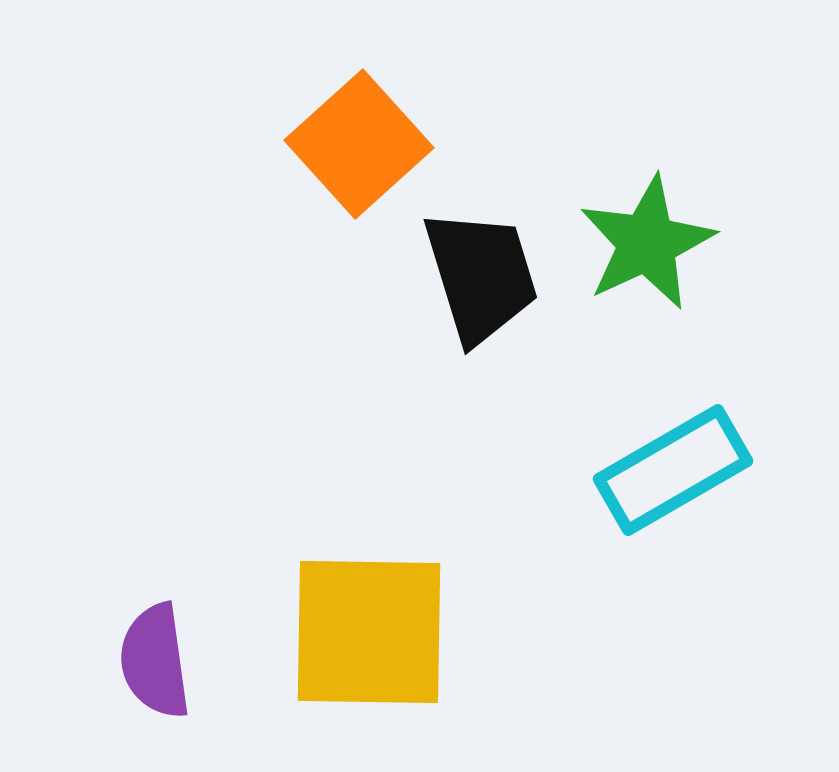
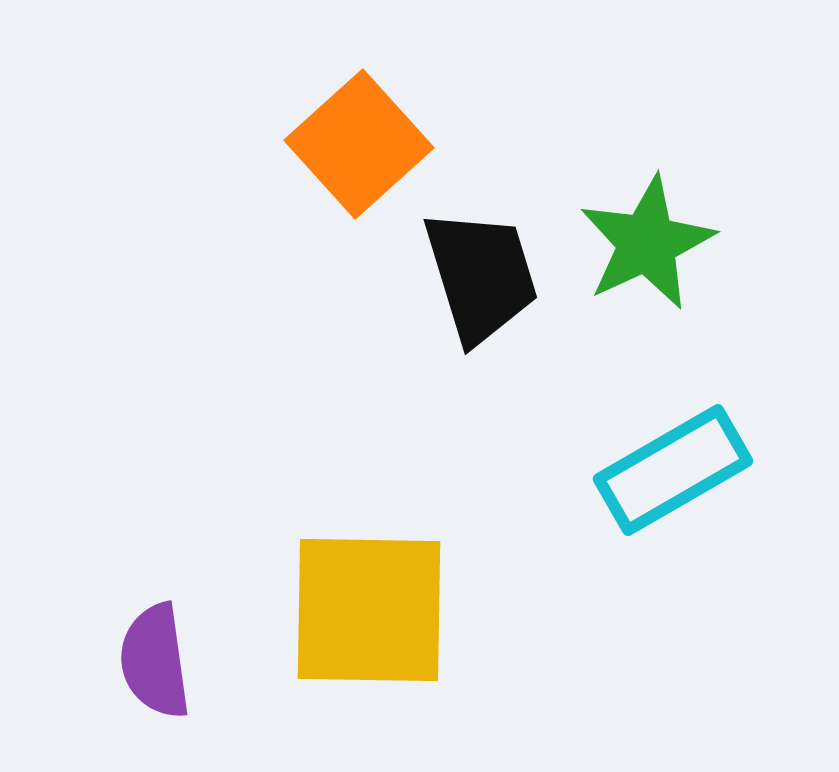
yellow square: moved 22 px up
